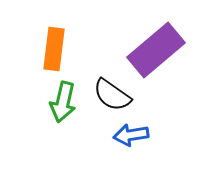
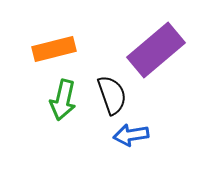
orange rectangle: rotated 69 degrees clockwise
black semicircle: rotated 144 degrees counterclockwise
green arrow: moved 2 px up
